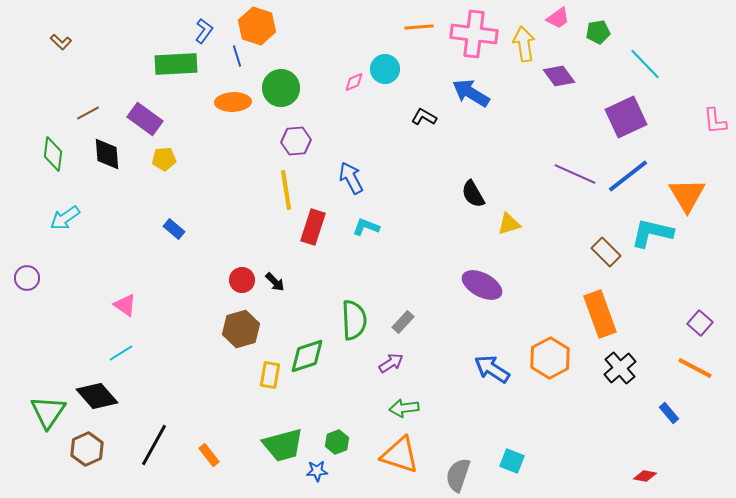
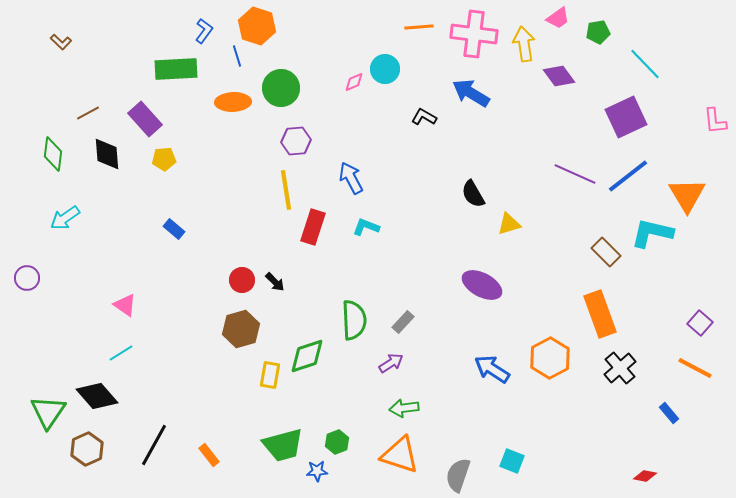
green rectangle at (176, 64): moved 5 px down
purple rectangle at (145, 119): rotated 12 degrees clockwise
